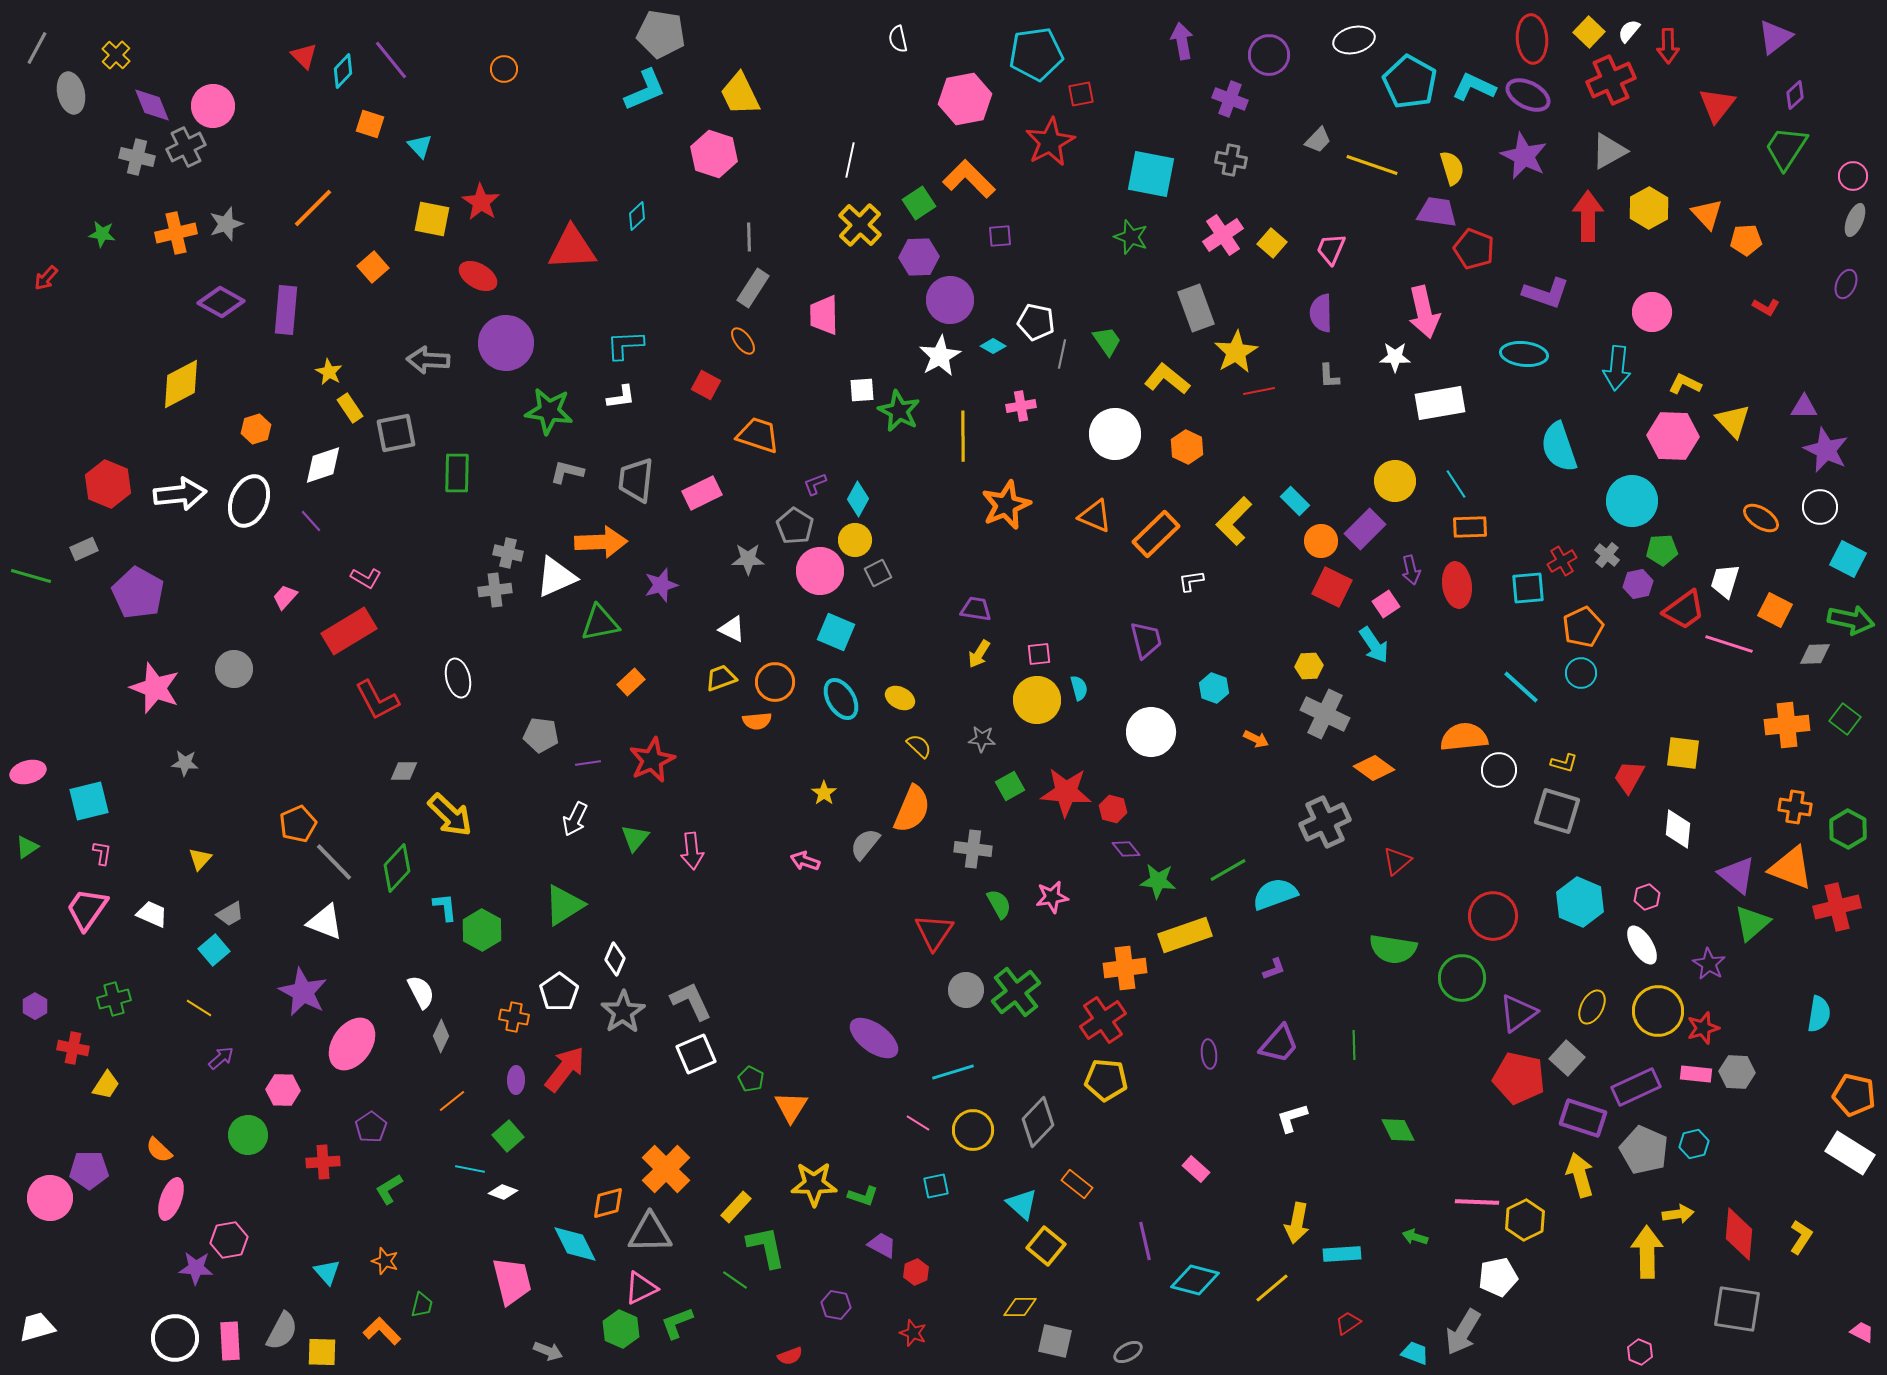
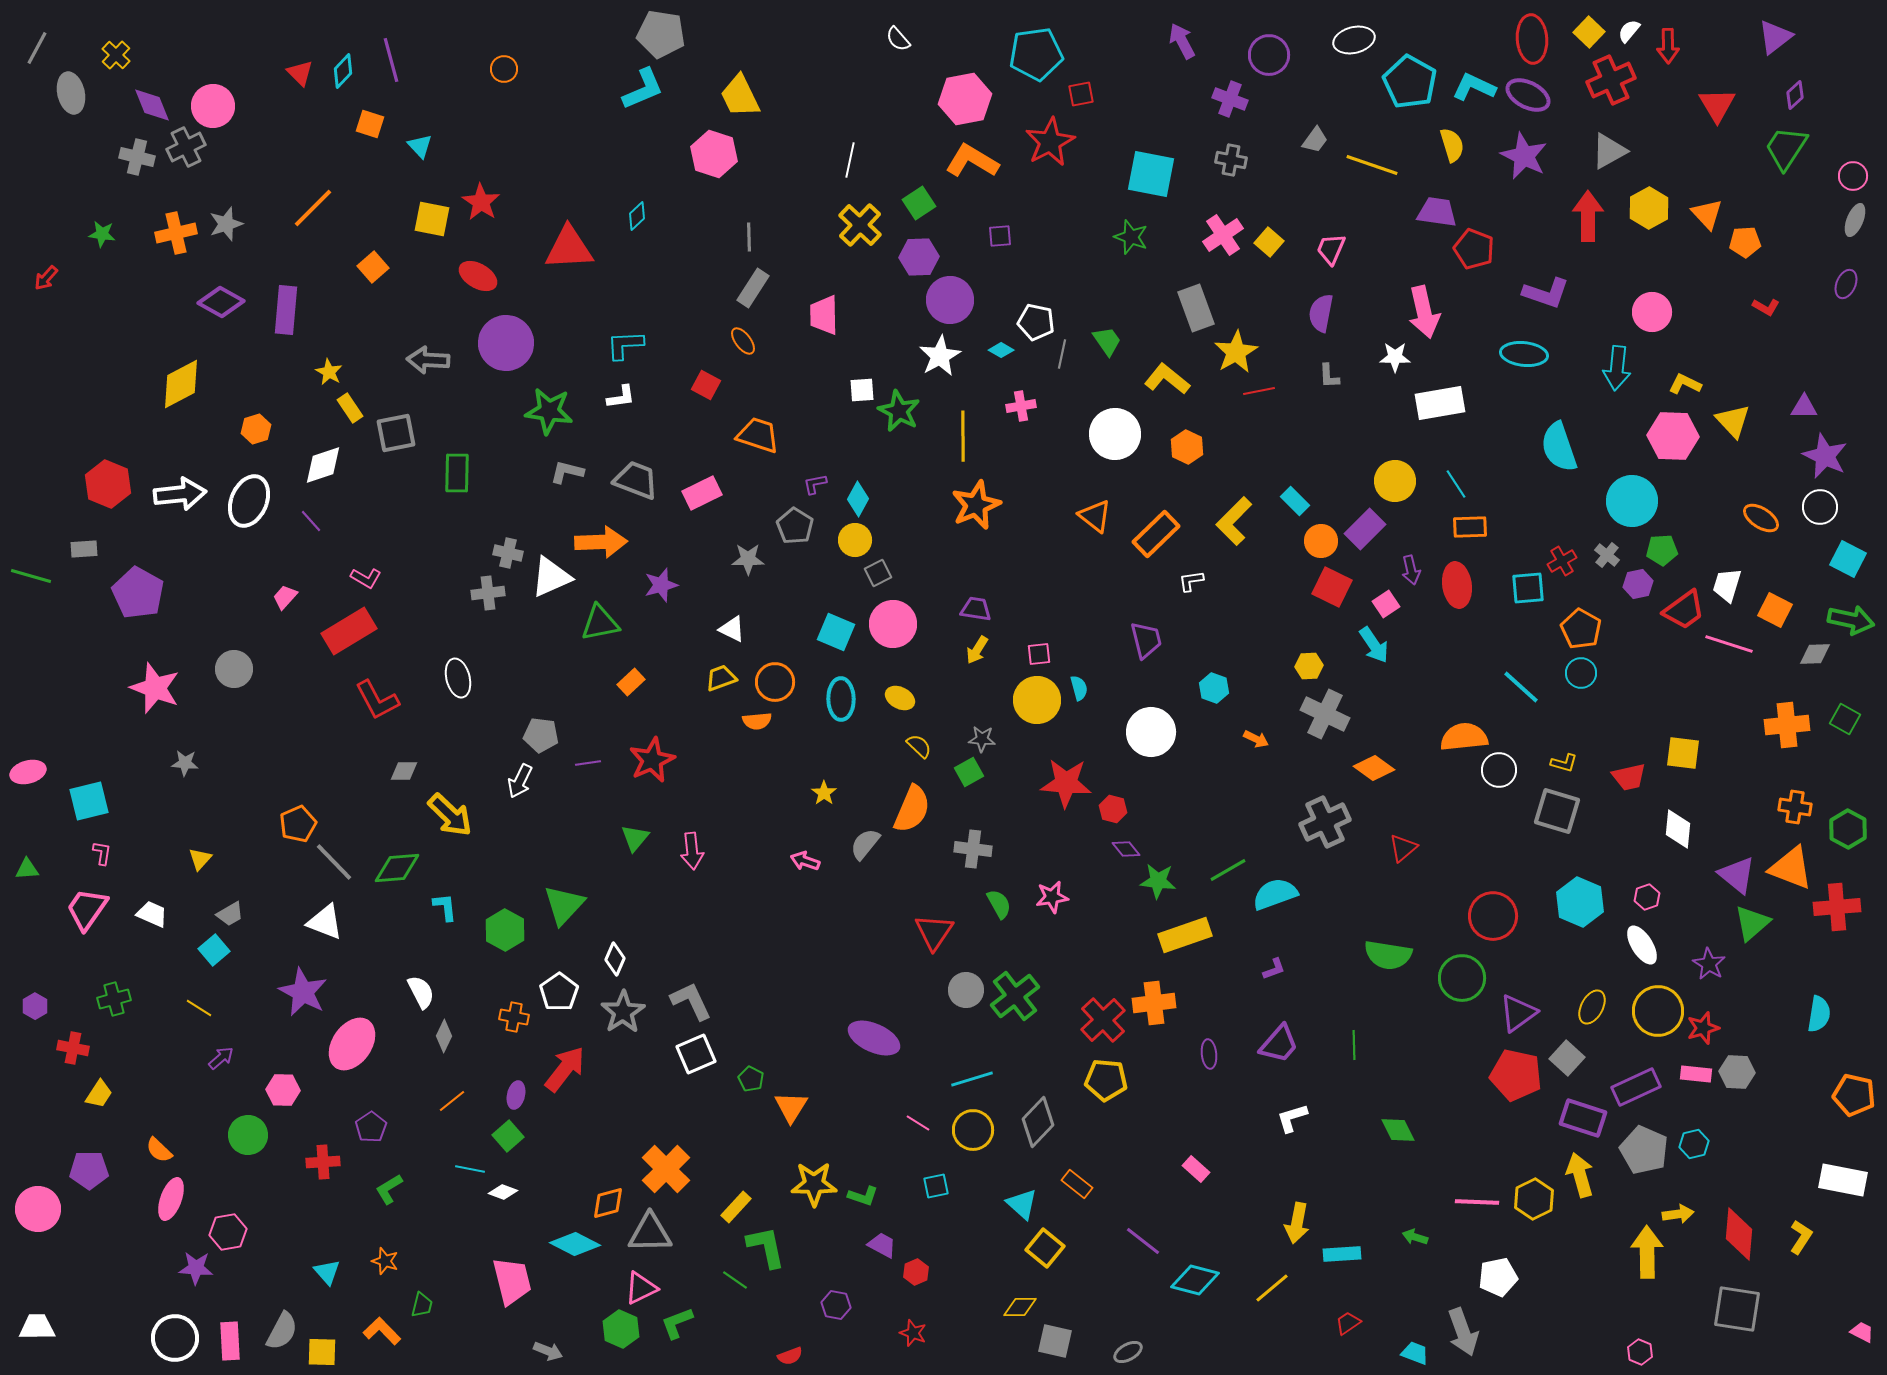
white semicircle at (898, 39): rotated 28 degrees counterclockwise
purple arrow at (1182, 41): rotated 18 degrees counterclockwise
red triangle at (304, 56): moved 4 px left, 17 px down
purple line at (391, 60): rotated 24 degrees clockwise
cyan L-shape at (645, 90): moved 2 px left, 1 px up
yellow trapezoid at (740, 94): moved 2 px down
red triangle at (1717, 105): rotated 9 degrees counterclockwise
gray trapezoid at (1318, 140): moved 3 px left; rotated 8 degrees counterclockwise
yellow semicircle at (1452, 168): moved 23 px up
orange L-shape at (969, 179): moved 3 px right, 18 px up; rotated 14 degrees counterclockwise
orange pentagon at (1746, 240): moved 1 px left, 2 px down
yellow square at (1272, 243): moved 3 px left, 1 px up
red triangle at (572, 248): moved 3 px left
purple semicircle at (1321, 313): rotated 12 degrees clockwise
cyan diamond at (993, 346): moved 8 px right, 4 px down
purple star at (1826, 450): moved 1 px left, 6 px down
gray trapezoid at (636, 480): rotated 105 degrees clockwise
purple L-shape at (815, 484): rotated 10 degrees clockwise
orange star at (1006, 505): moved 30 px left
orange triangle at (1095, 516): rotated 15 degrees clockwise
gray rectangle at (84, 549): rotated 20 degrees clockwise
pink circle at (820, 571): moved 73 px right, 53 px down
white triangle at (556, 577): moved 5 px left
white trapezoid at (1725, 581): moved 2 px right, 4 px down
gray cross at (495, 590): moved 7 px left, 3 px down
orange pentagon at (1583, 627): moved 2 px left, 2 px down; rotated 18 degrees counterclockwise
yellow arrow at (979, 654): moved 2 px left, 4 px up
cyan ellipse at (841, 699): rotated 30 degrees clockwise
green square at (1845, 719): rotated 8 degrees counterclockwise
red trapezoid at (1629, 777): rotated 132 degrees counterclockwise
green square at (1010, 786): moved 41 px left, 14 px up
red star at (1066, 792): moved 9 px up
white arrow at (575, 819): moved 55 px left, 38 px up
green triangle at (27, 847): moved 22 px down; rotated 30 degrees clockwise
red triangle at (1397, 861): moved 6 px right, 13 px up
green diamond at (397, 868): rotated 42 degrees clockwise
green triangle at (564, 905): rotated 15 degrees counterclockwise
red cross at (1837, 907): rotated 9 degrees clockwise
green hexagon at (482, 930): moved 23 px right
green semicircle at (1393, 949): moved 5 px left, 6 px down
orange cross at (1125, 968): moved 29 px right, 35 px down
green cross at (1016, 992): moved 1 px left, 4 px down
red cross at (1103, 1020): rotated 9 degrees counterclockwise
gray diamond at (441, 1036): moved 3 px right
purple ellipse at (874, 1038): rotated 12 degrees counterclockwise
cyan line at (953, 1072): moved 19 px right, 7 px down
red pentagon at (1519, 1078): moved 3 px left, 3 px up
purple ellipse at (516, 1080): moved 15 px down; rotated 12 degrees clockwise
yellow trapezoid at (106, 1085): moved 7 px left, 9 px down
white rectangle at (1850, 1153): moved 7 px left, 27 px down; rotated 21 degrees counterclockwise
pink circle at (50, 1198): moved 12 px left, 11 px down
yellow hexagon at (1525, 1220): moved 9 px right, 21 px up
pink hexagon at (229, 1240): moved 1 px left, 8 px up
purple line at (1145, 1241): moved 2 px left; rotated 39 degrees counterclockwise
cyan diamond at (575, 1244): rotated 36 degrees counterclockwise
yellow square at (1046, 1246): moved 1 px left, 2 px down
white trapezoid at (37, 1327): rotated 15 degrees clockwise
gray arrow at (1463, 1332): rotated 51 degrees counterclockwise
